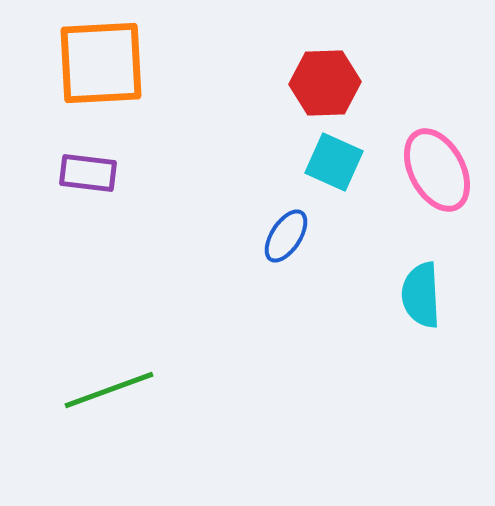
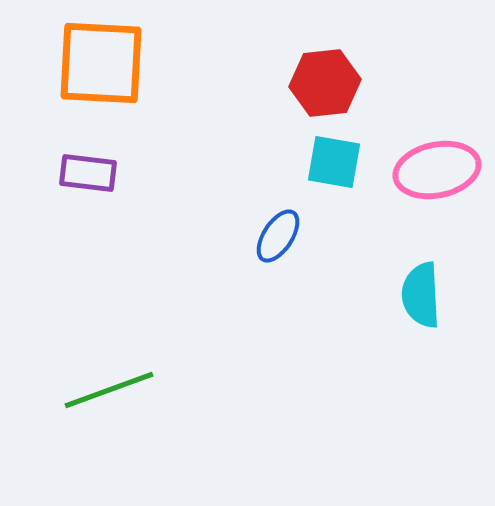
orange square: rotated 6 degrees clockwise
red hexagon: rotated 4 degrees counterclockwise
cyan square: rotated 14 degrees counterclockwise
pink ellipse: rotated 74 degrees counterclockwise
blue ellipse: moved 8 px left
